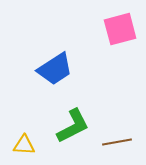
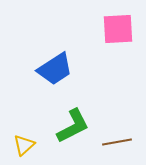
pink square: moved 2 px left; rotated 12 degrees clockwise
yellow triangle: rotated 45 degrees counterclockwise
